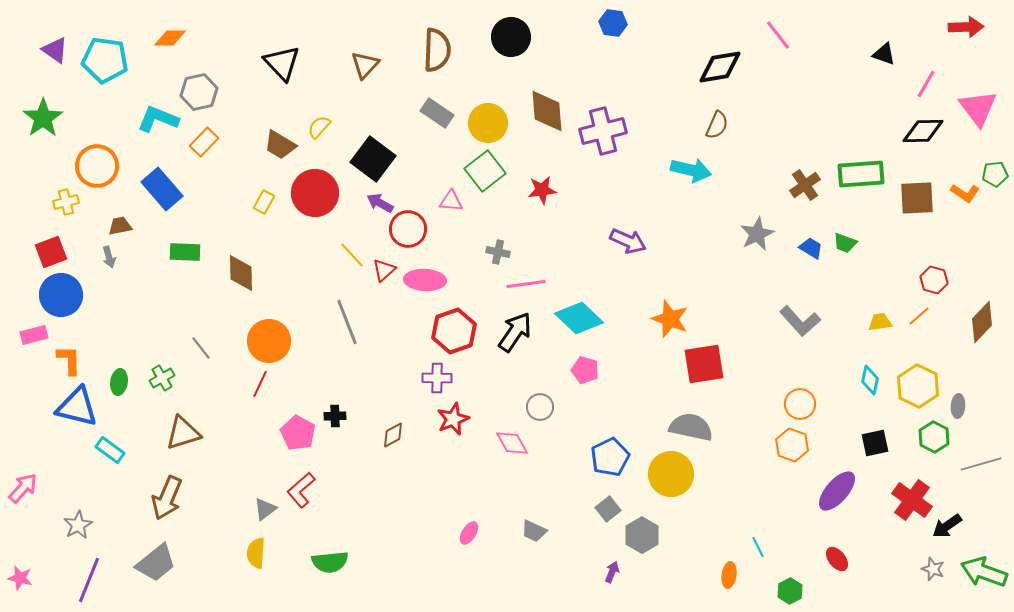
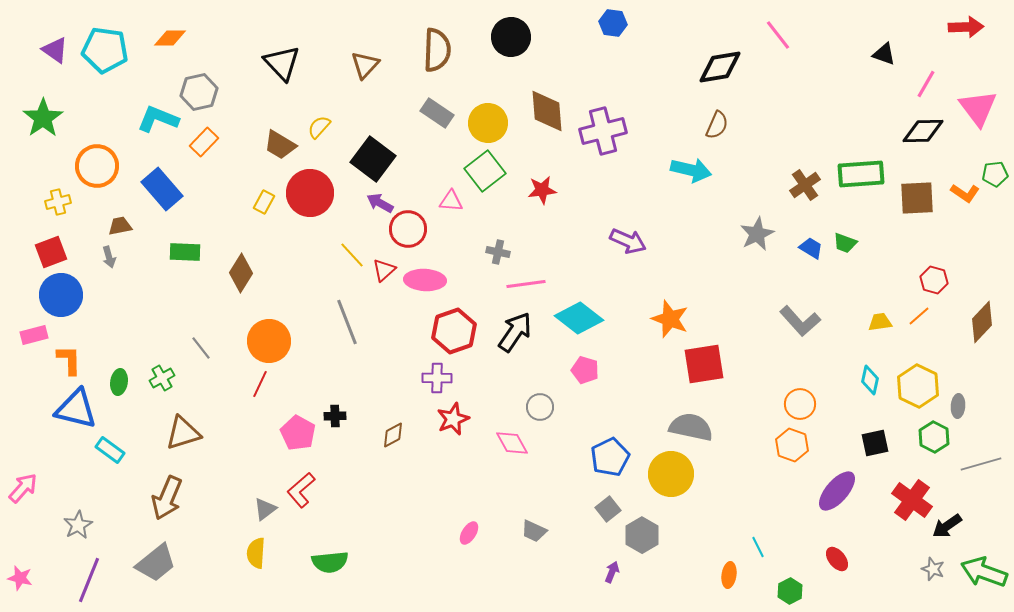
cyan pentagon at (105, 60): moved 10 px up
red circle at (315, 193): moved 5 px left
yellow cross at (66, 202): moved 8 px left
brown diamond at (241, 273): rotated 33 degrees clockwise
cyan diamond at (579, 318): rotated 6 degrees counterclockwise
blue triangle at (77, 407): moved 1 px left, 2 px down
